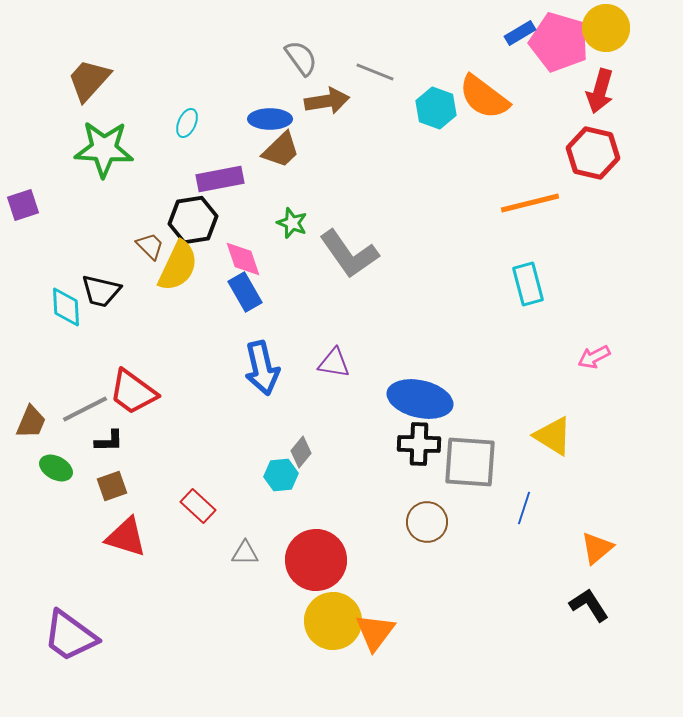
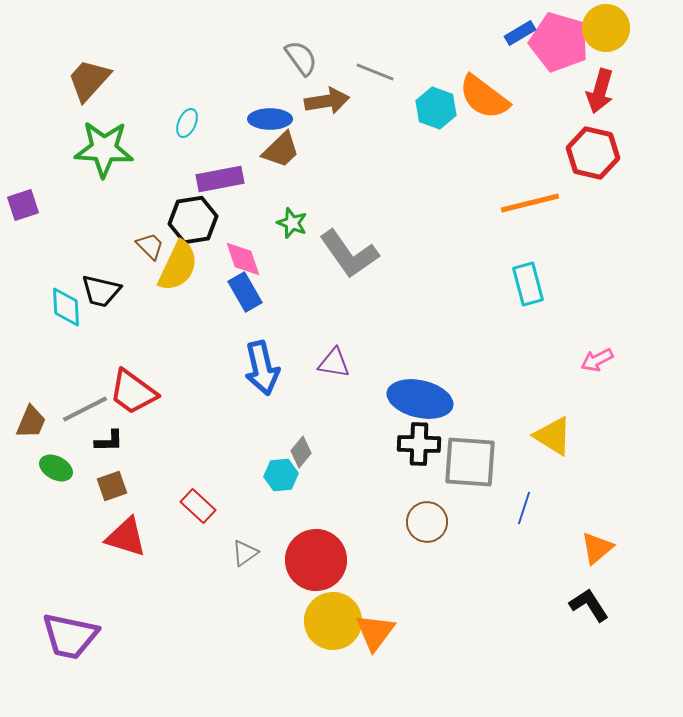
pink arrow at (594, 357): moved 3 px right, 3 px down
gray triangle at (245, 553): rotated 36 degrees counterclockwise
purple trapezoid at (70, 636): rotated 24 degrees counterclockwise
